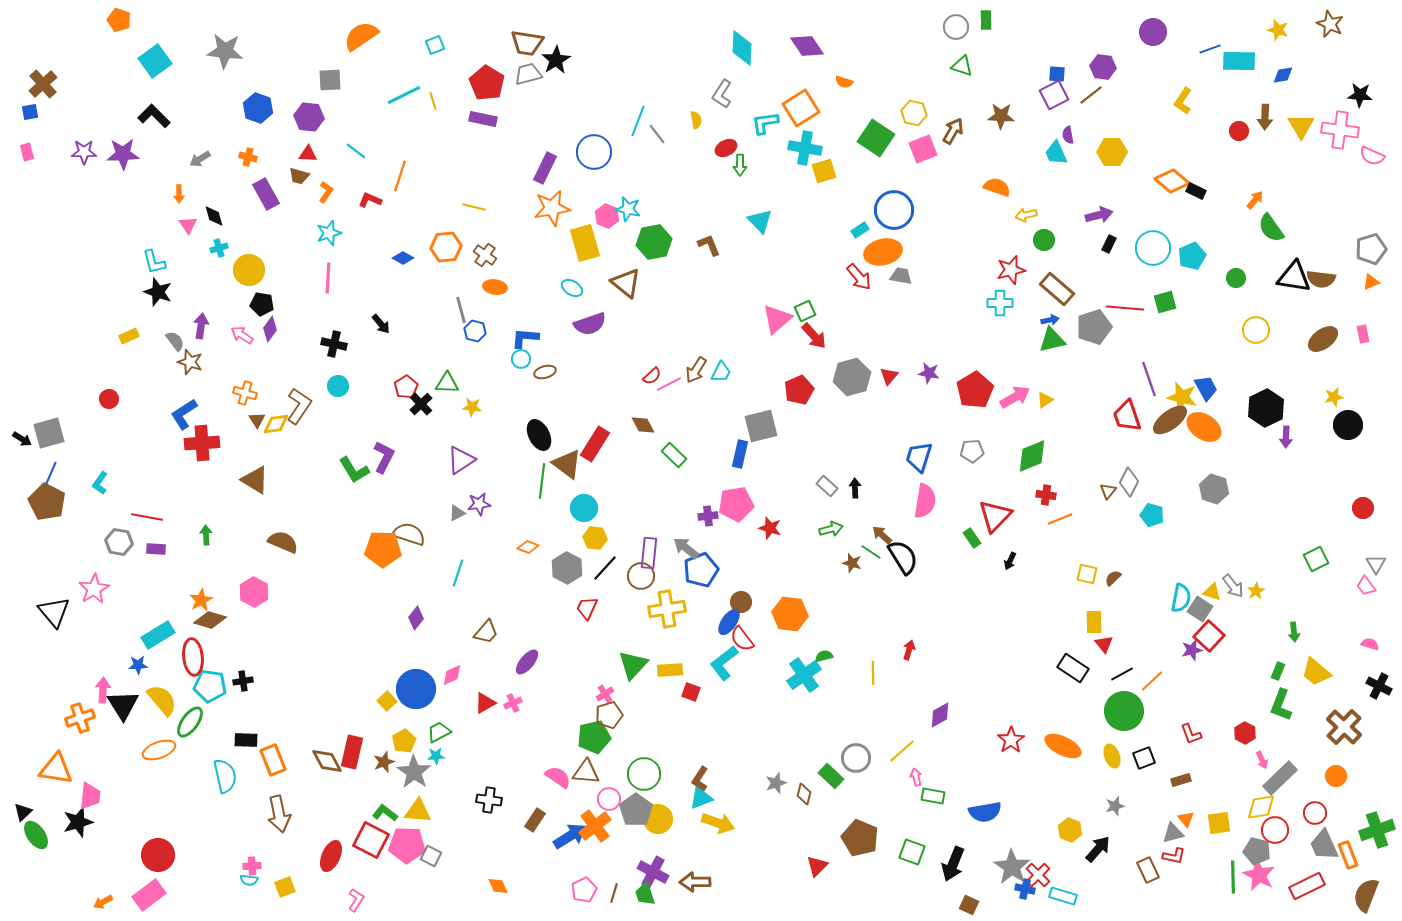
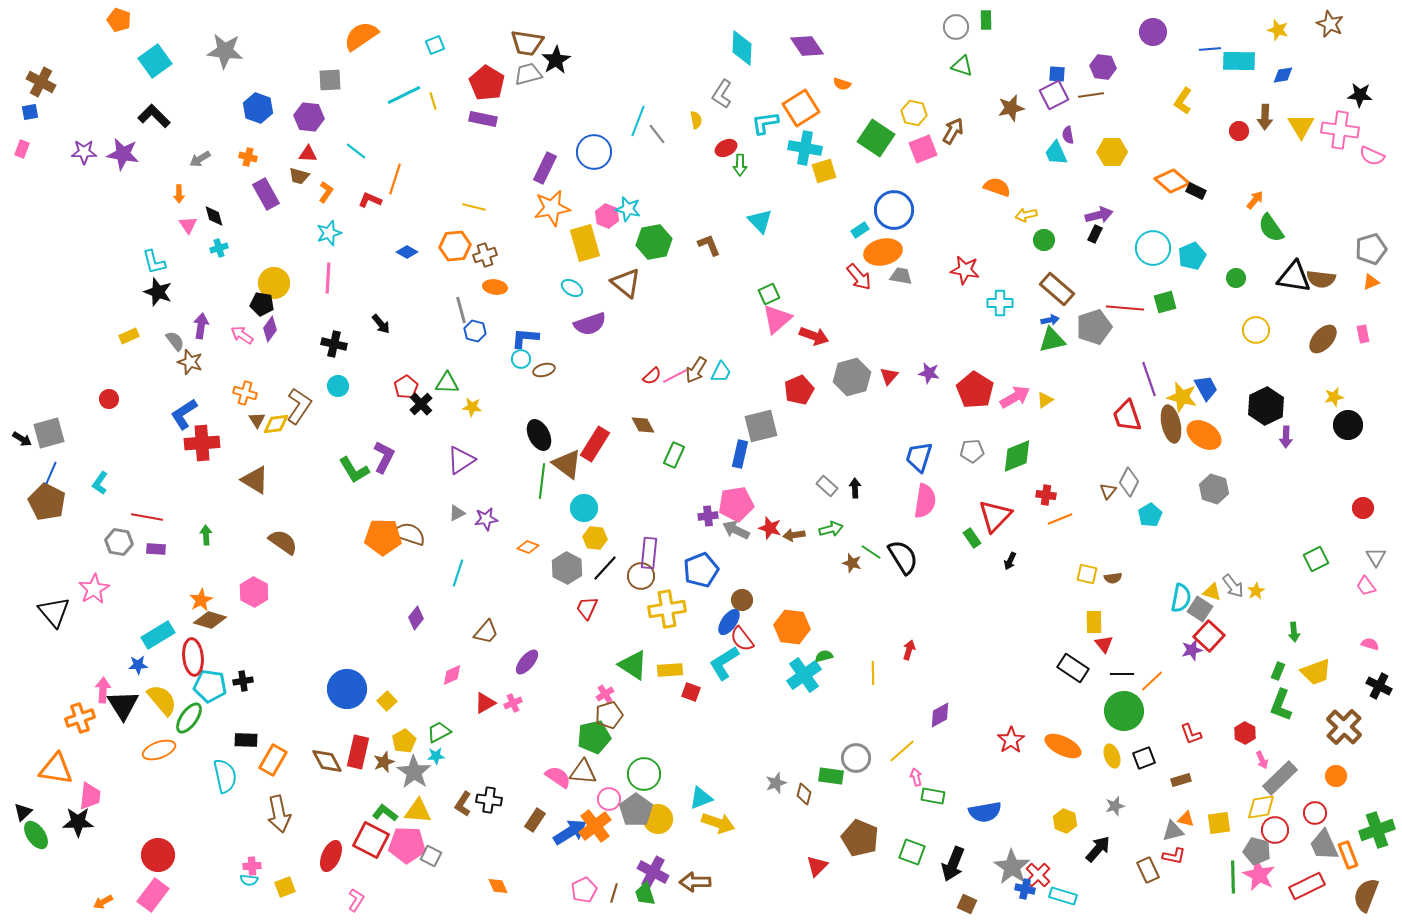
blue line at (1210, 49): rotated 15 degrees clockwise
orange semicircle at (844, 82): moved 2 px left, 2 px down
brown cross at (43, 84): moved 2 px left, 2 px up; rotated 20 degrees counterclockwise
brown line at (1091, 95): rotated 30 degrees clockwise
brown star at (1001, 116): moved 10 px right, 8 px up; rotated 16 degrees counterclockwise
pink rectangle at (27, 152): moved 5 px left, 3 px up; rotated 36 degrees clockwise
purple star at (123, 154): rotated 12 degrees clockwise
orange line at (400, 176): moved 5 px left, 3 px down
black rectangle at (1109, 244): moved 14 px left, 10 px up
orange hexagon at (446, 247): moved 9 px right, 1 px up
brown cross at (485, 255): rotated 35 degrees clockwise
blue diamond at (403, 258): moved 4 px right, 6 px up
yellow circle at (249, 270): moved 25 px right, 13 px down
red star at (1011, 270): moved 46 px left; rotated 24 degrees clockwise
green square at (805, 311): moved 36 px left, 17 px up
red arrow at (814, 336): rotated 28 degrees counterclockwise
brown ellipse at (1323, 339): rotated 12 degrees counterclockwise
brown ellipse at (545, 372): moved 1 px left, 2 px up
pink line at (669, 384): moved 6 px right, 8 px up
red pentagon at (975, 390): rotated 9 degrees counterclockwise
black hexagon at (1266, 408): moved 2 px up
brown ellipse at (1170, 420): moved 1 px right, 4 px down; rotated 66 degrees counterclockwise
orange ellipse at (1204, 427): moved 8 px down
green rectangle at (674, 455): rotated 70 degrees clockwise
green diamond at (1032, 456): moved 15 px left
purple star at (479, 504): moved 7 px right, 15 px down
cyan pentagon at (1152, 515): moved 2 px left; rotated 25 degrees clockwise
brown arrow at (882, 535): moved 88 px left; rotated 50 degrees counterclockwise
brown semicircle at (283, 542): rotated 12 degrees clockwise
gray arrow at (686, 548): moved 50 px right, 18 px up; rotated 12 degrees counterclockwise
orange pentagon at (383, 549): moved 12 px up
gray triangle at (1376, 564): moved 7 px up
brown semicircle at (1113, 578): rotated 144 degrees counterclockwise
brown circle at (741, 602): moved 1 px right, 2 px up
orange hexagon at (790, 614): moved 2 px right, 13 px down
cyan L-shape at (724, 663): rotated 6 degrees clockwise
green triangle at (633, 665): rotated 40 degrees counterclockwise
yellow trapezoid at (1316, 672): rotated 60 degrees counterclockwise
black line at (1122, 674): rotated 30 degrees clockwise
blue circle at (416, 689): moved 69 px left
green ellipse at (190, 722): moved 1 px left, 4 px up
red rectangle at (352, 752): moved 6 px right
orange rectangle at (273, 760): rotated 52 degrees clockwise
brown triangle at (586, 772): moved 3 px left
green rectangle at (831, 776): rotated 35 degrees counterclockwise
brown L-shape at (700, 779): moved 237 px left, 25 px down
orange triangle at (1186, 819): rotated 36 degrees counterclockwise
black star at (78, 822): rotated 16 degrees clockwise
yellow hexagon at (1070, 830): moved 5 px left, 9 px up
gray triangle at (1173, 833): moved 2 px up
blue arrow at (570, 836): moved 4 px up
pink rectangle at (149, 895): moved 4 px right; rotated 16 degrees counterclockwise
brown square at (969, 905): moved 2 px left, 1 px up
